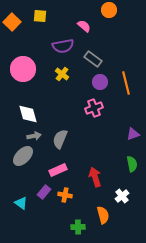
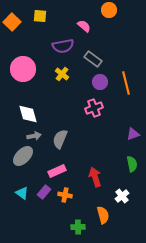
pink rectangle: moved 1 px left, 1 px down
cyan triangle: moved 1 px right, 10 px up
